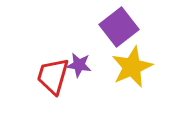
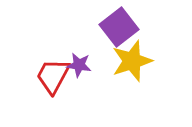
yellow star: moved 6 px up; rotated 6 degrees clockwise
red trapezoid: rotated 12 degrees clockwise
